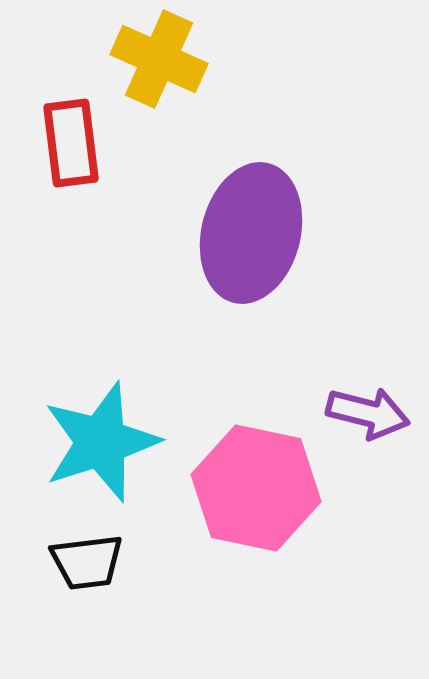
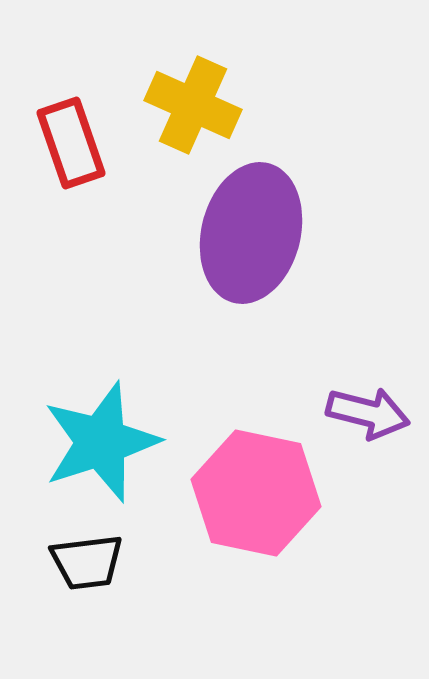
yellow cross: moved 34 px right, 46 px down
red rectangle: rotated 12 degrees counterclockwise
pink hexagon: moved 5 px down
